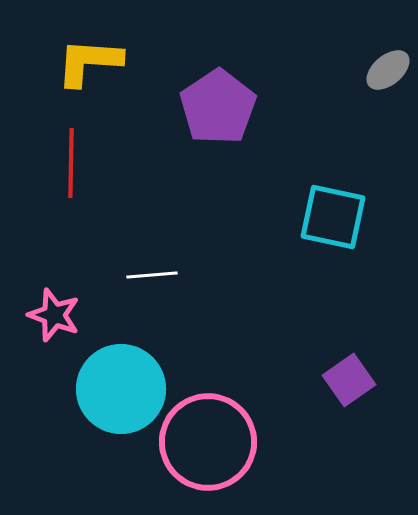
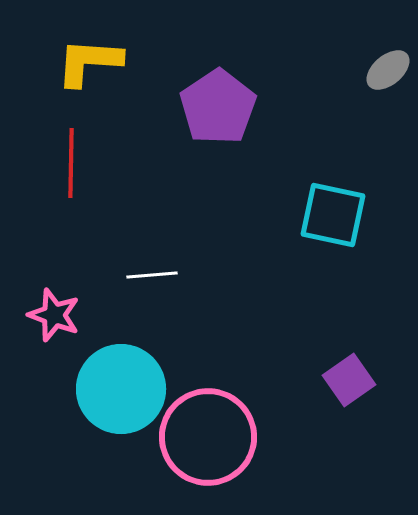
cyan square: moved 2 px up
pink circle: moved 5 px up
